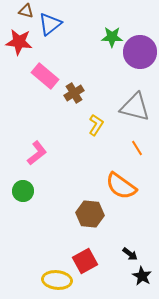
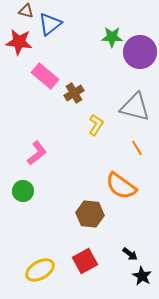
yellow ellipse: moved 17 px left, 10 px up; rotated 36 degrees counterclockwise
